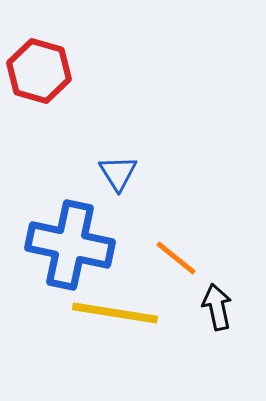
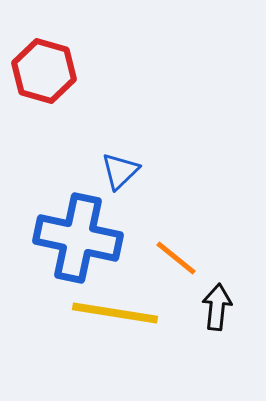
red hexagon: moved 5 px right
blue triangle: moved 2 px right, 2 px up; rotated 18 degrees clockwise
blue cross: moved 8 px right, 7 px up
black arrow: rotated 18 degrees clockwise
